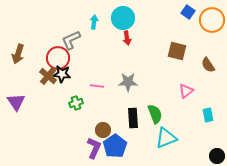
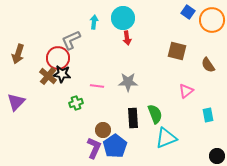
purple triangle: rotated 18 degrees clockwise
